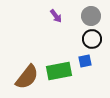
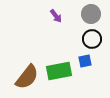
gray circle: moved 2 px up
